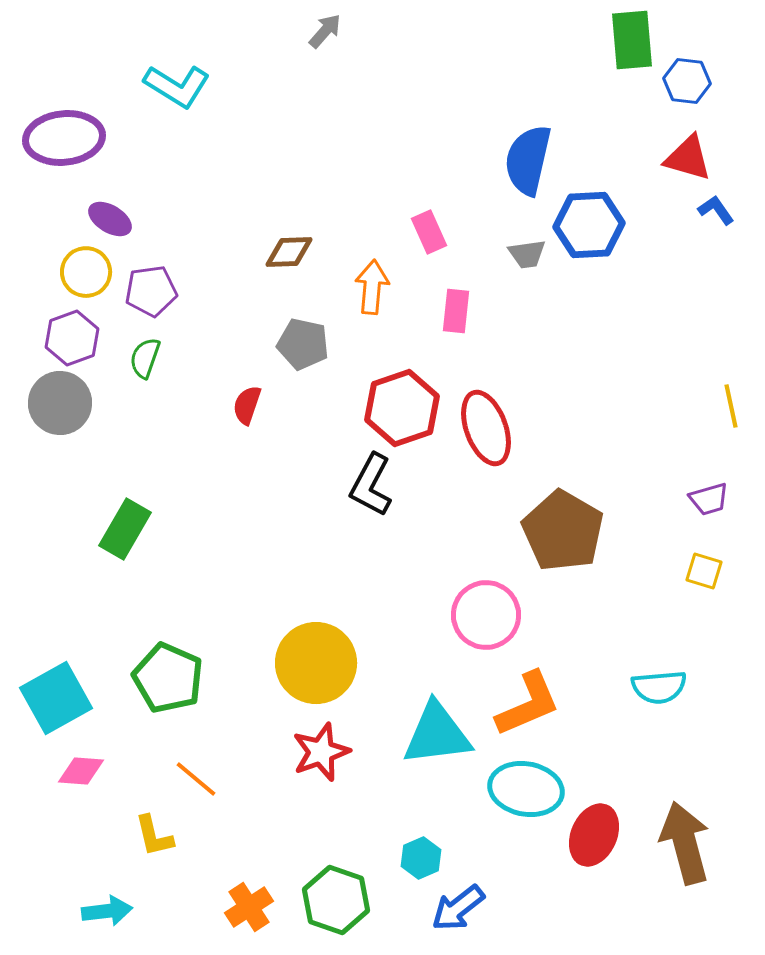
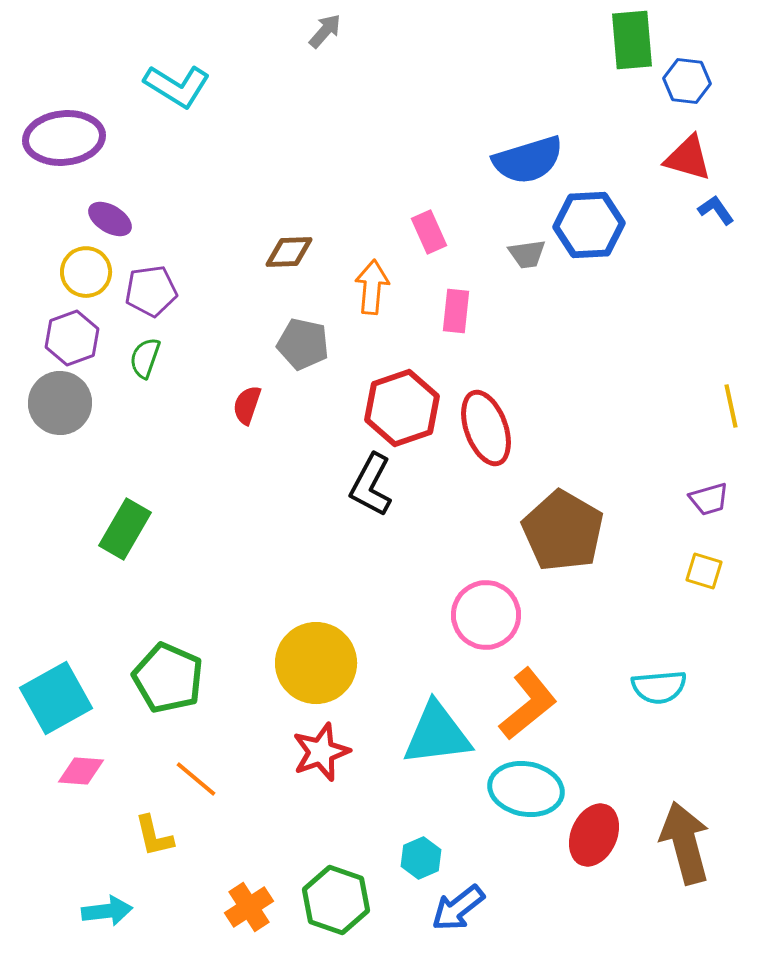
blue semicircle at (528, 160): rotated 120 degrees counterclockwise
orange L-shape at (528, 704): rotated 16 degrees counterclockwise
